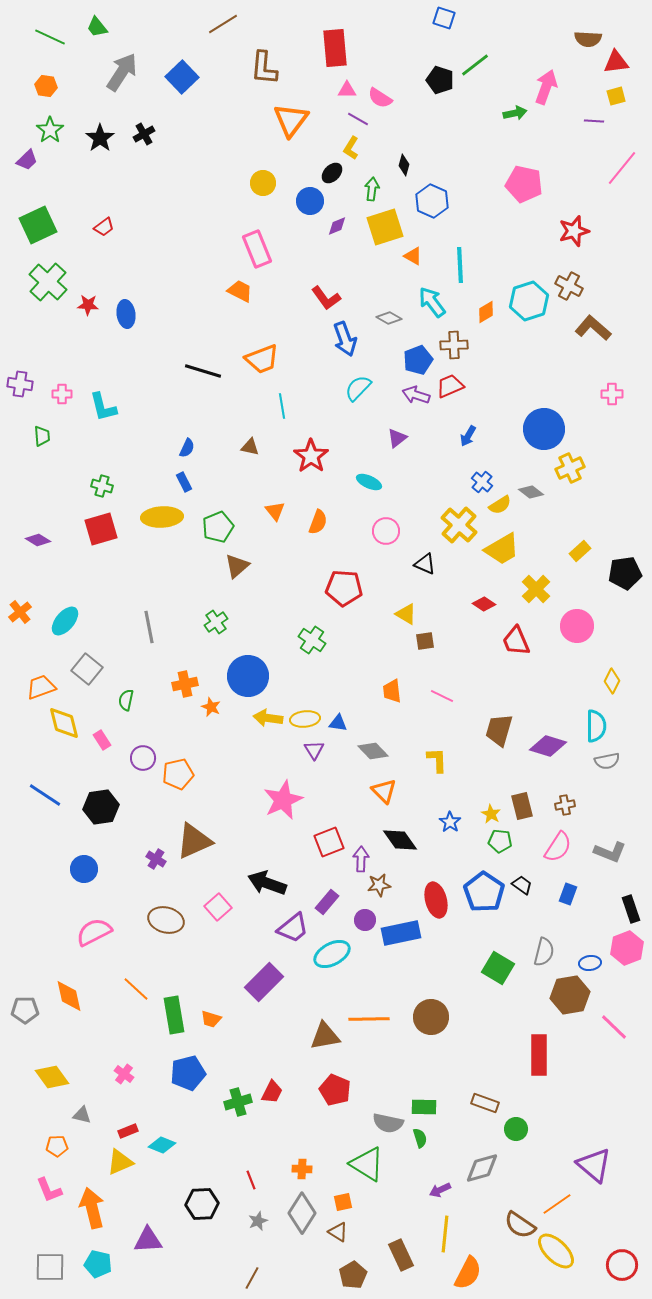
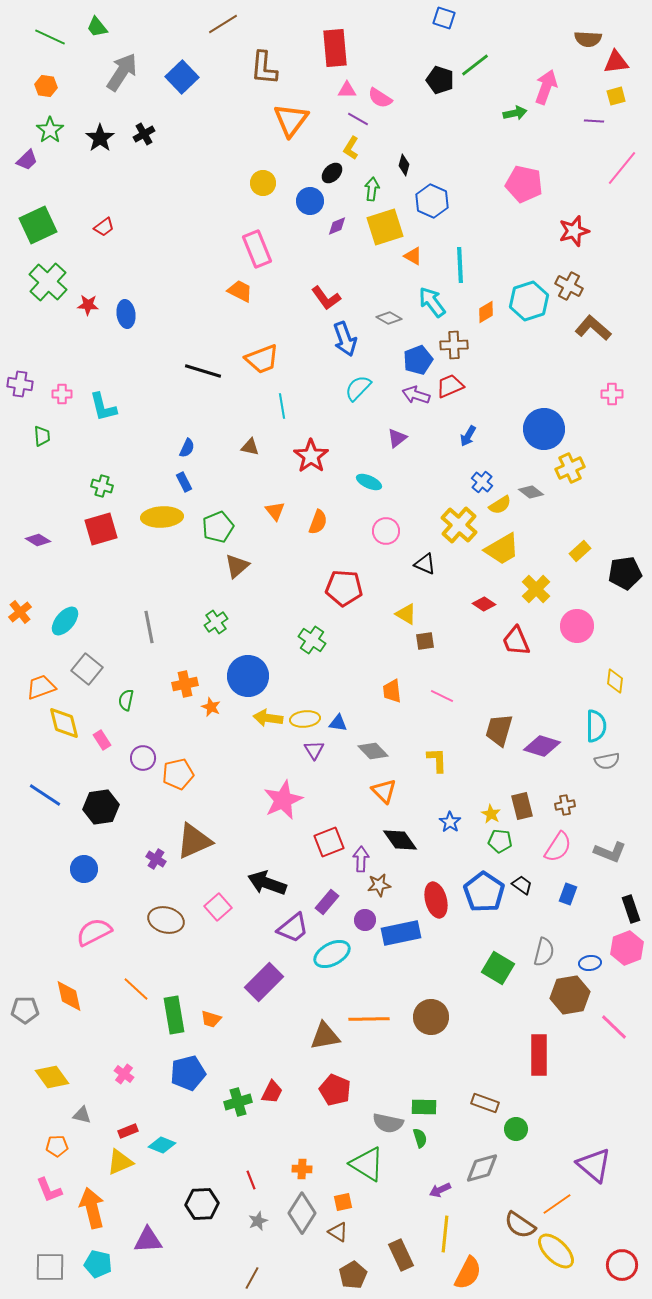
yellow diamond at (612, 681): moved 3 px right; rotated 20 degrees counterclockwise
purple diamond at (548, 746): moved 6 px left
